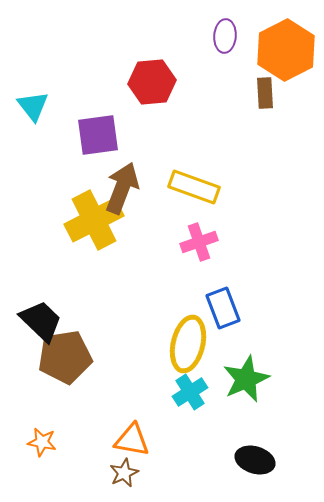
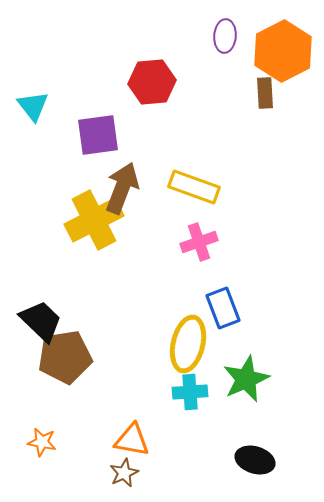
orange hexagon: moved 3 px left, 1 px down
cyan cross: rotated 28 degrees clockwise
